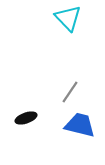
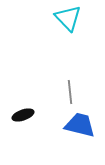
gray line: rotated 40 degrees counterclockwise
black ellipse: moved 3 px left, 3 px up
